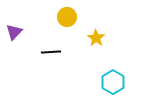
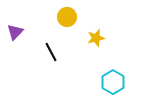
purple triangle: moved 1 px right
yellow star: rotated 24 degrees clockwise
black line: rotated 66 degrees clockwise
